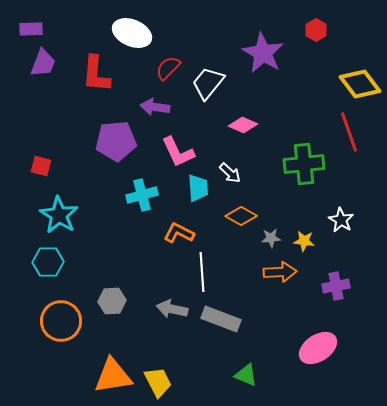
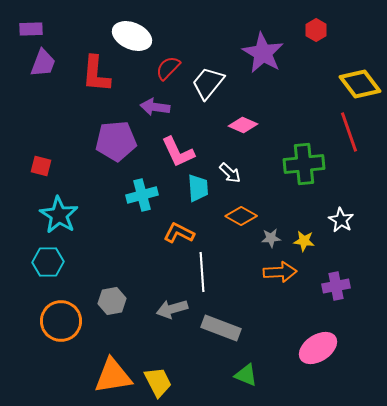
white ellipse: moved 3 px down
gray hexagon: rotated 8 degrees counterclockwise
gray arrow: rotated 28 degrees counterclockwise
gray rectangle: moved 9 px down
